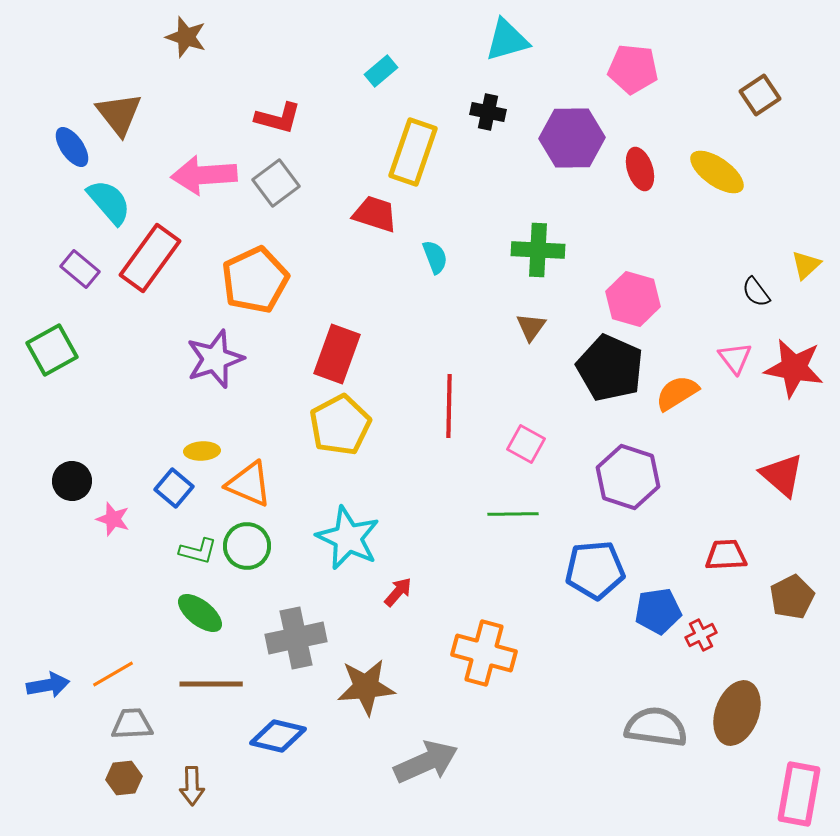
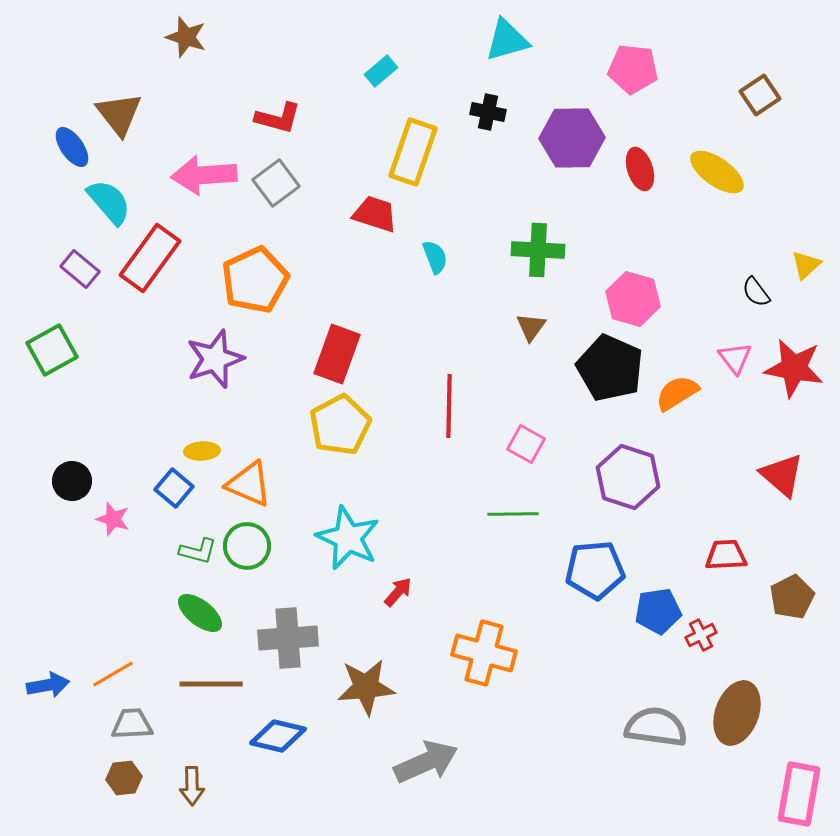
gray cross at (296, 638): moved 8 px left; rotated 8 degrees clockwise
